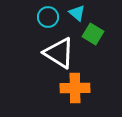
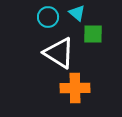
green square: rotated 30 degrees counterclockwise
